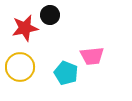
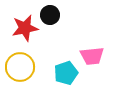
cyan pentagon: rotated 30 degrees clockwise
